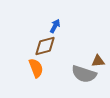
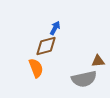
blue arrow: moved 2 px down
brown diamond: moved 1 px right
gray semicircle: moved 5 px down; rotated 30 degrees counterclockwise
